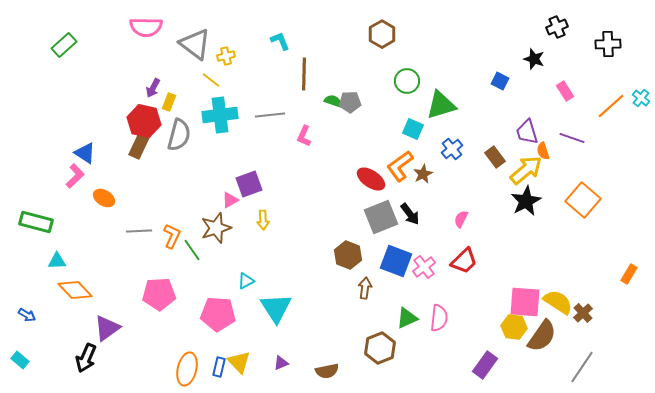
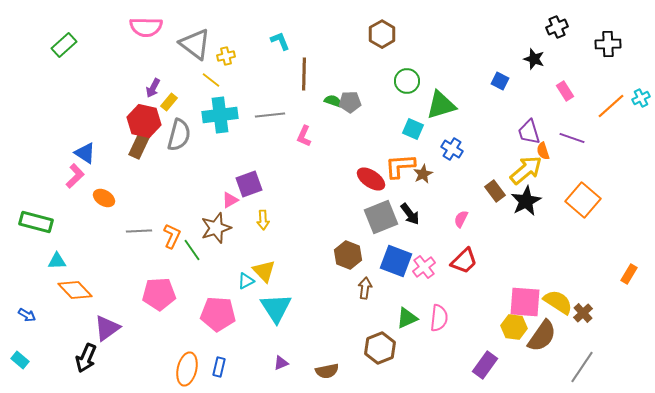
cyan cross at (641, 98): rotated 24 degrees clockwise
yellow rectangle at (169, 102): rotated 18 degrees clockwise
purple trapezoid at (527, 132): moved 2 px right
blue cross at (452, 149): rotated 20 degrees counterclockwise
brown rectangle at (495, 157): moved 34 px down
orange L-shape at (400, 166): rotated 32 degrees clockwise
yellow triangle at (239, 362): moved 25 px right, 91 px up
